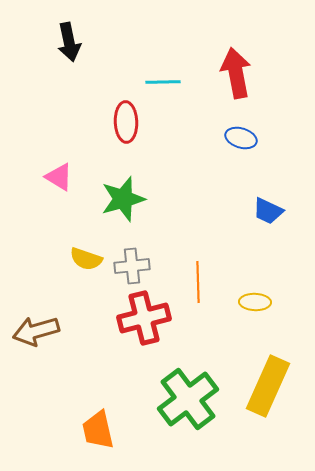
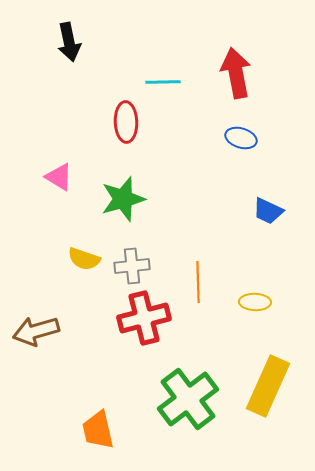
yellow semicircle: moved 2 px left
